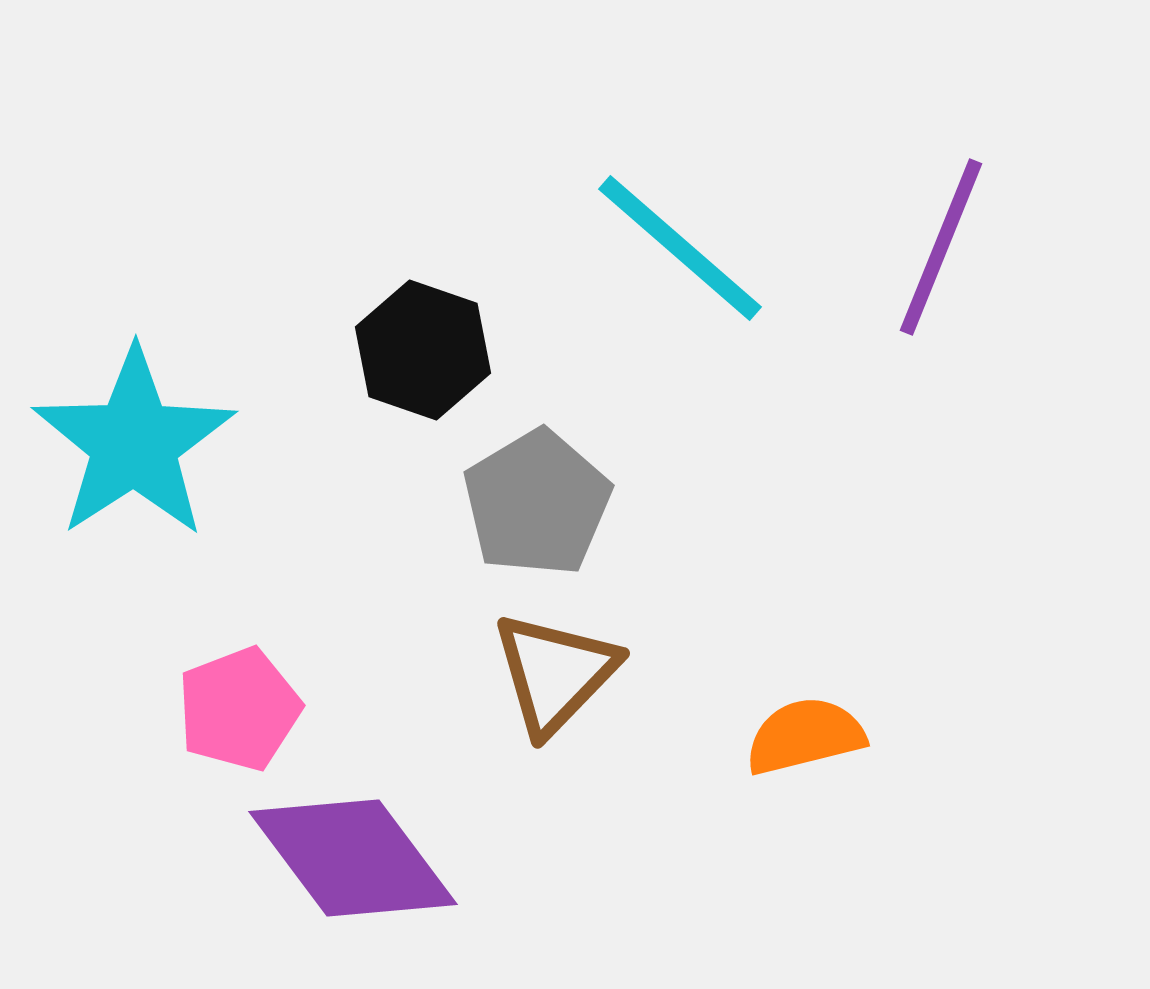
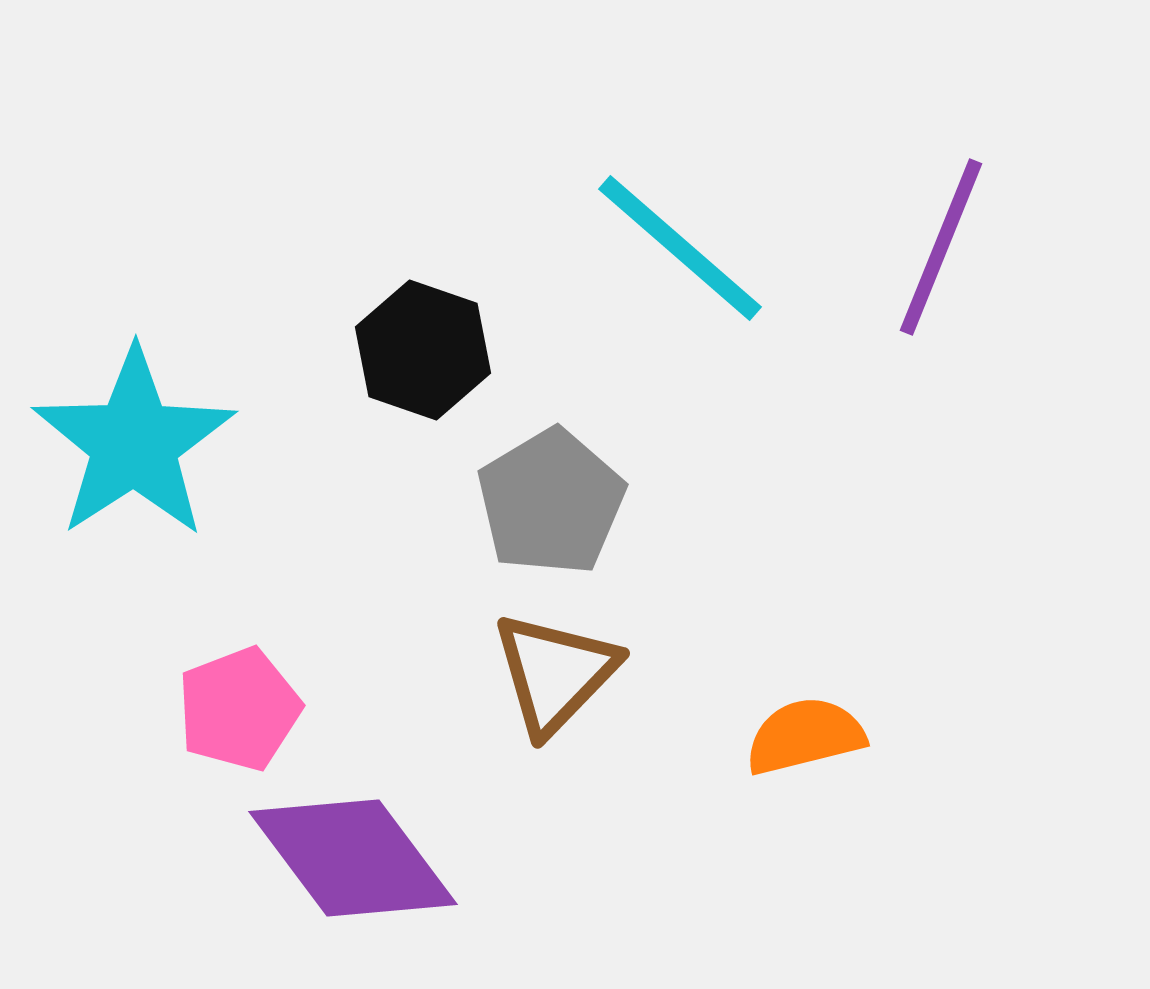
gray pentagon: moved 14 px right, 1 px up
